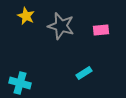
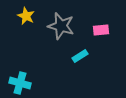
cyan rectangle: moved 4 px left, 17 px up
